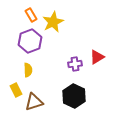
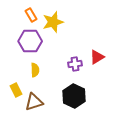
yellow star: rotated 10 degrees clockwise
purple hexagon: rotated 20 degrees clockwise
yellow semicircle: moved 7 px right
